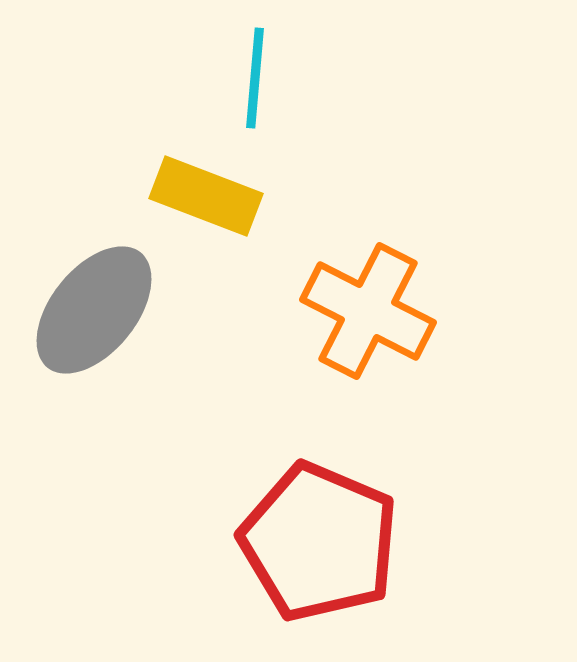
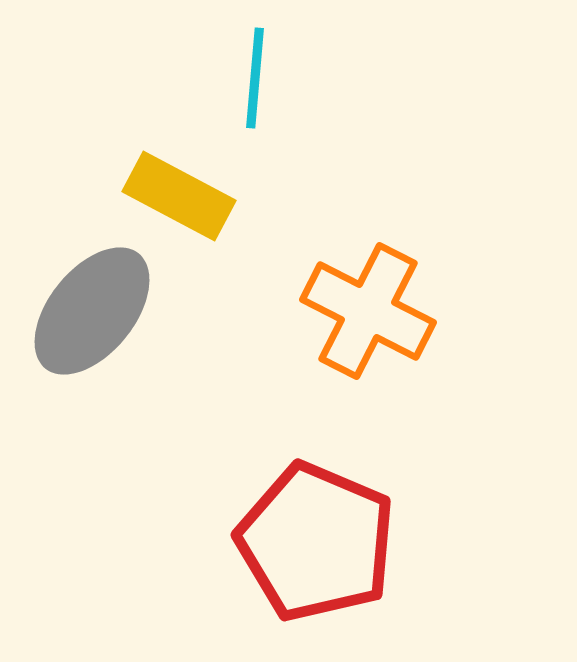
yellow rectangle: moved 27 px left; rotated 7 degrees clockwise
gray ellipse: moved 2 px left, 1 px down
red pentagon: moved 3 px left
